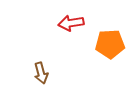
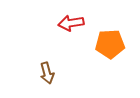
brown arrow: moved 6 px right
